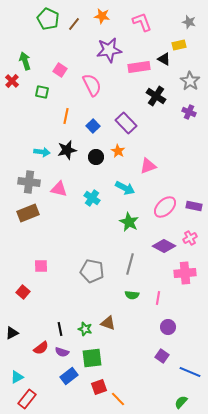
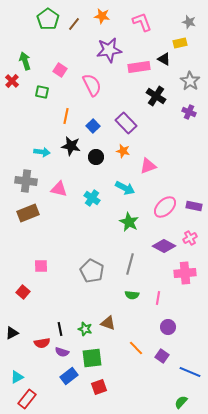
green pentagon at (48, 19): rotated 10 degrees clockwise
yellow rectangle at (179, 45): moved 1 px right, 2 px up
black star at (67, 150): moved 4 px right, 4 px up; rotated 24 degrees clockwise
orange star at (118, 151): moved 5 px right; rotated 16 degrees counterclockwise
gray cross at (29, 182): moved 3 px left, 1 px up
gray pentagon at (92, 271): rotated 15 degrees clockwise
red semicircle at (41, 348): moved 1 px right, 5 px up; rotated 28 degrees clockwise
orange line at (118, 399): moved 18 px right, 51 px up
